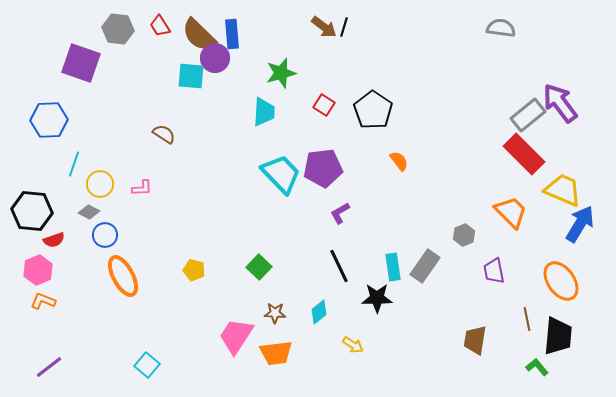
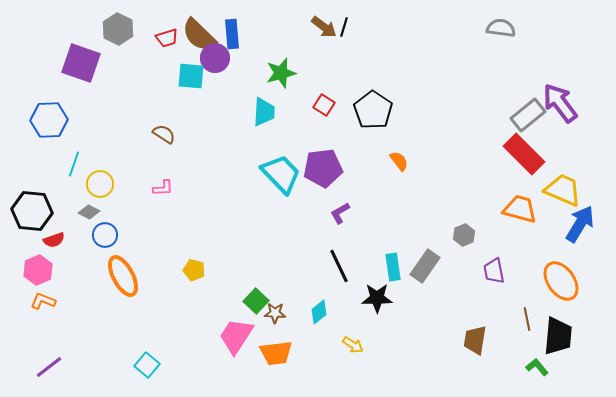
red trapezoid at (160, 26): moved 7 px right, 12 px down; rotated 75 degrees counterclockwise
gray hexagon at (118, 29): rotated 20 degrees clockwise
pink L-shape at (142, 188): moved 21 px right
orange trapezoid at (511, 212): moved 9 px right, 3 px up; rotated 30 degrees counterclockwise
green square at (259, 267): moved 3 px left, 34 px down
